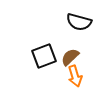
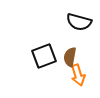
brown semicircle: rotated 36 degrees counterclockwise
orange arrow: moved 3 px right, 1 px up
